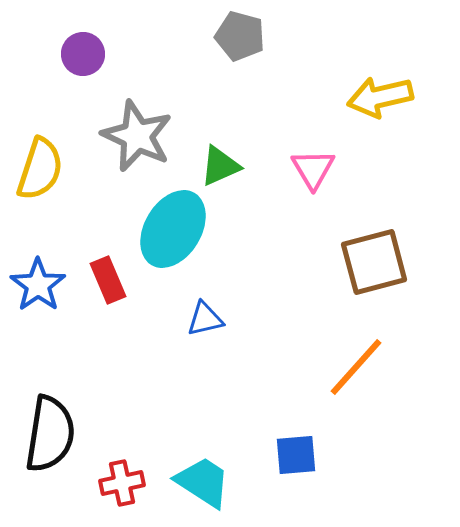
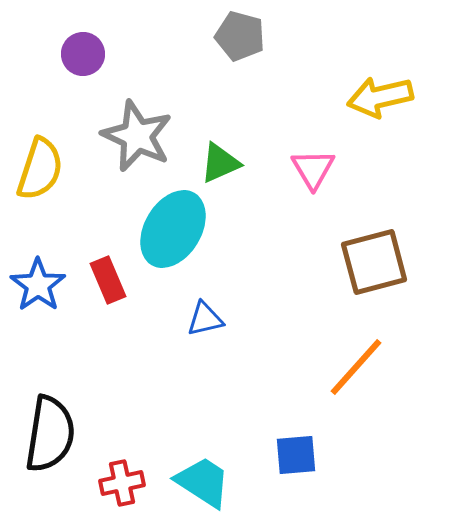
green triangle: moved 3 px up
